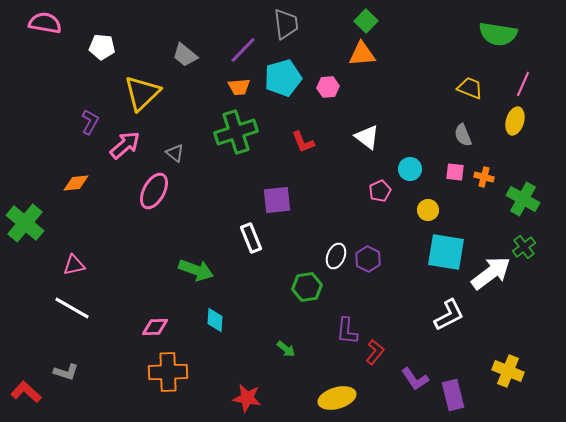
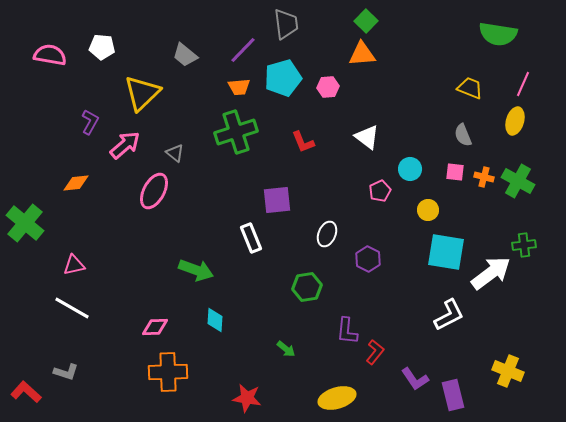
pink semicircle at (45, 23): moved 5 px right, 32 px down
green cross at (523, 199): moved 5 px left, 18 px up
green cross at (524, 247): moved 2 px up; rotated 30 degrees clockwise
white ellipse at (336, 256): moved 9 px left, 22 px up
